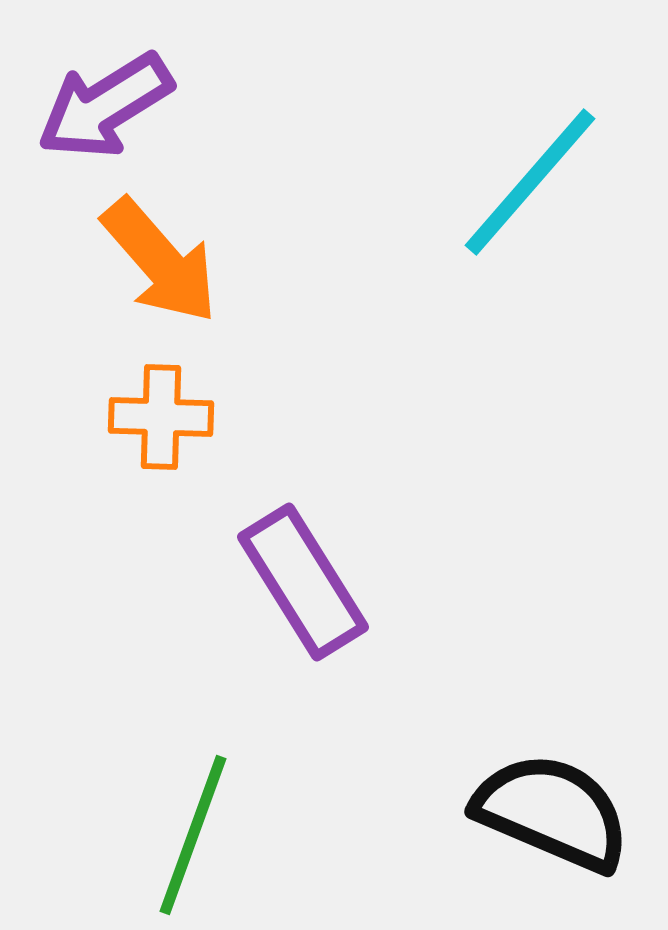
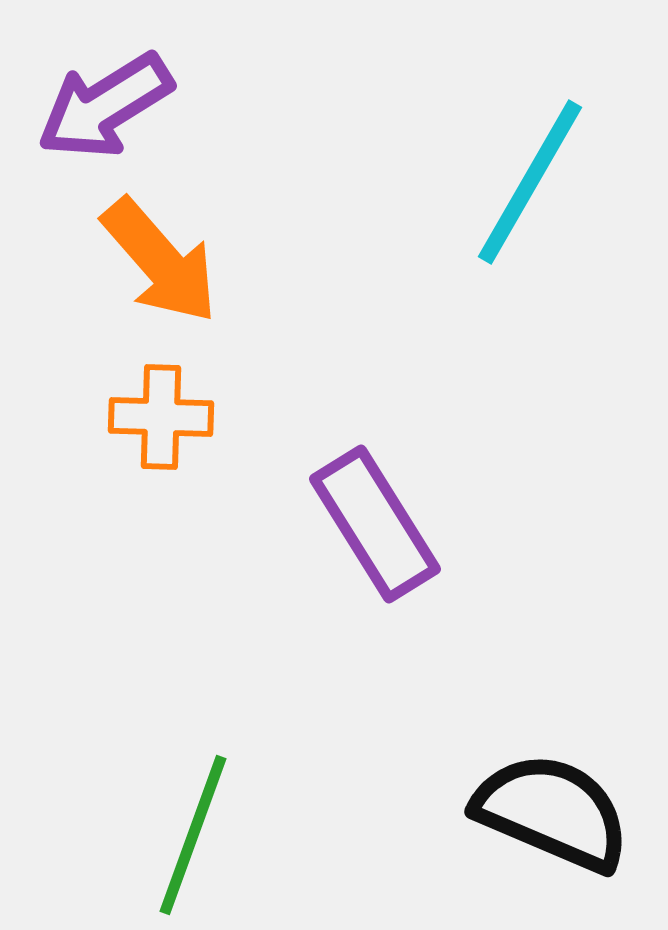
cyan line: rotated 11 degrees counterclockwise
purple rectangle: moved 72 px right, 58 px up
